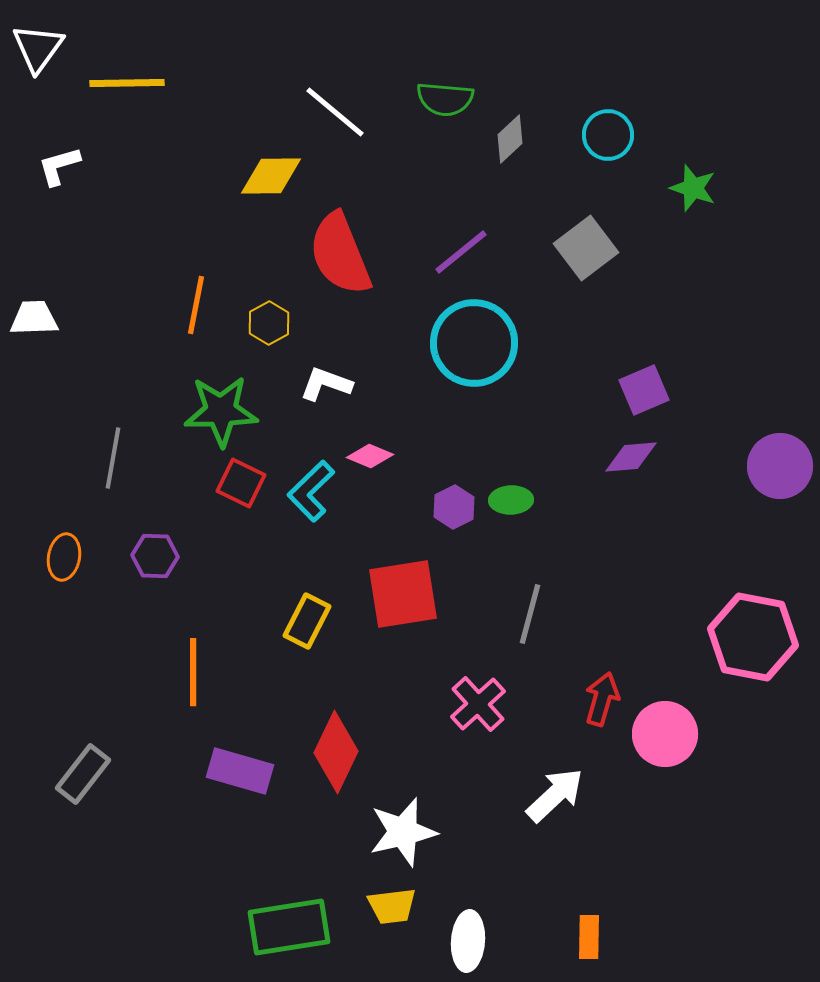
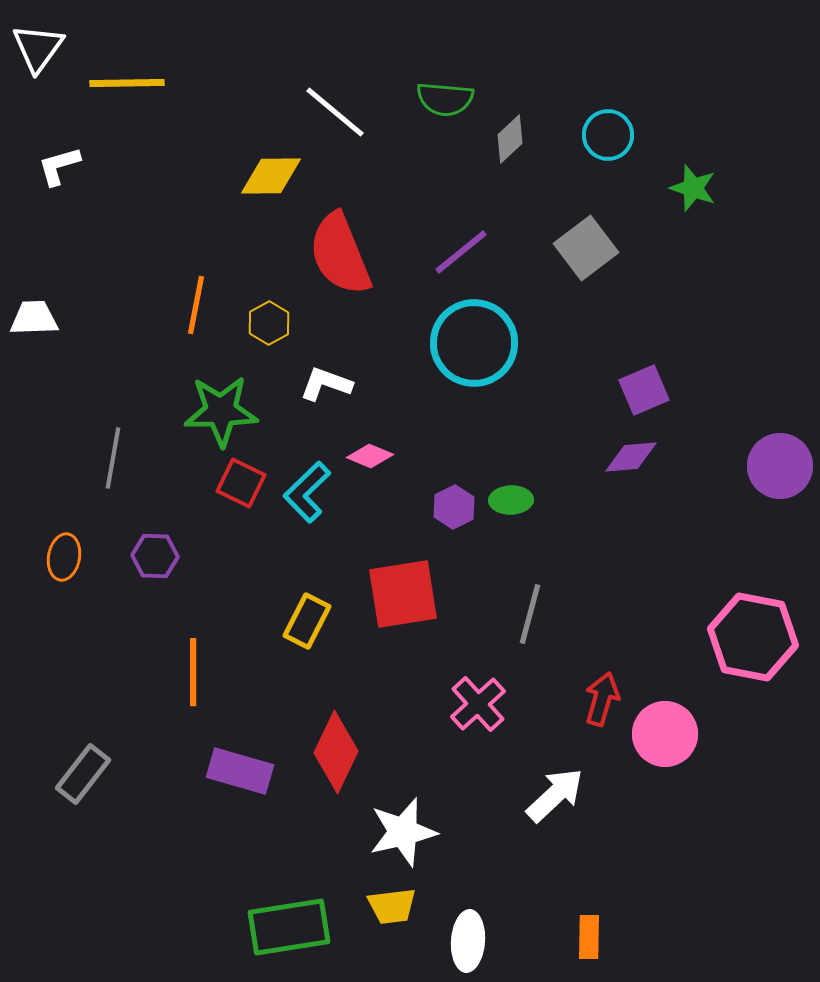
cyan L-shape at (311, 491): moved 4 px left, 1 px down
